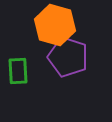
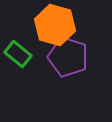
green rectangle: moved 17 px up; rotated 48 degrees counterclockwise
